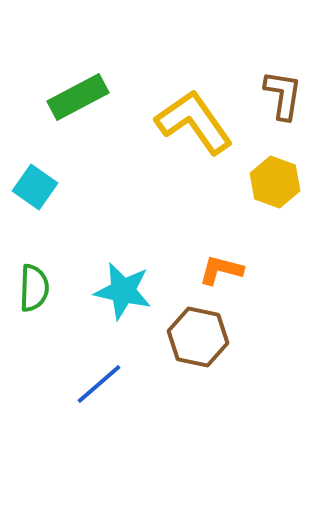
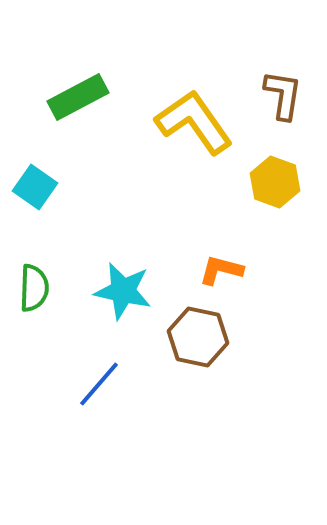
blue line: rotated 8 degrees counterclockwise
